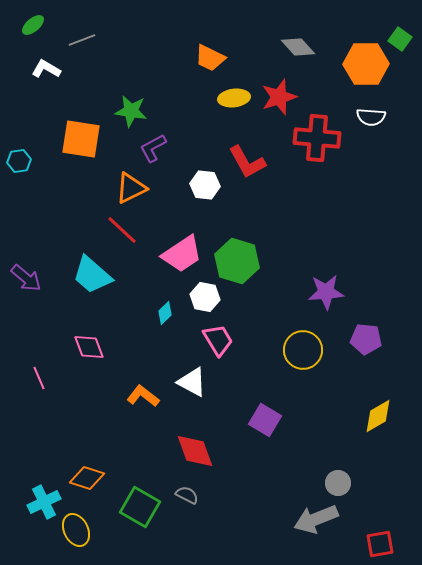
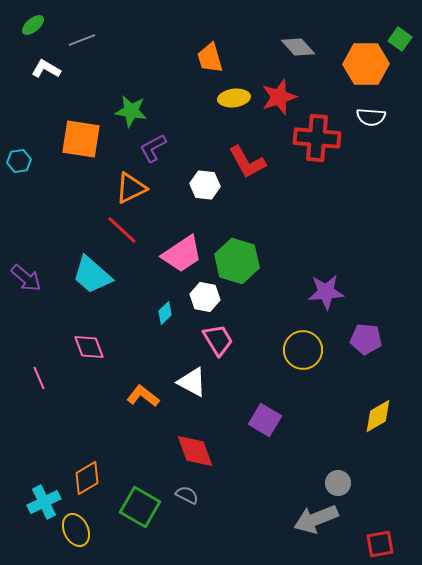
orange trapezoid at (210, 58): rotated 48 degrees clockwise
orange diamond at (87, 478): rotated 48 degrees counterclockwise
